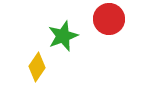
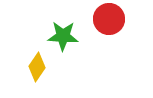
green star: rotated 24 degrees clockwise
